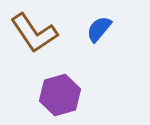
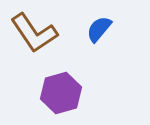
purple hexagon: moved 1 px right, 2 px up
